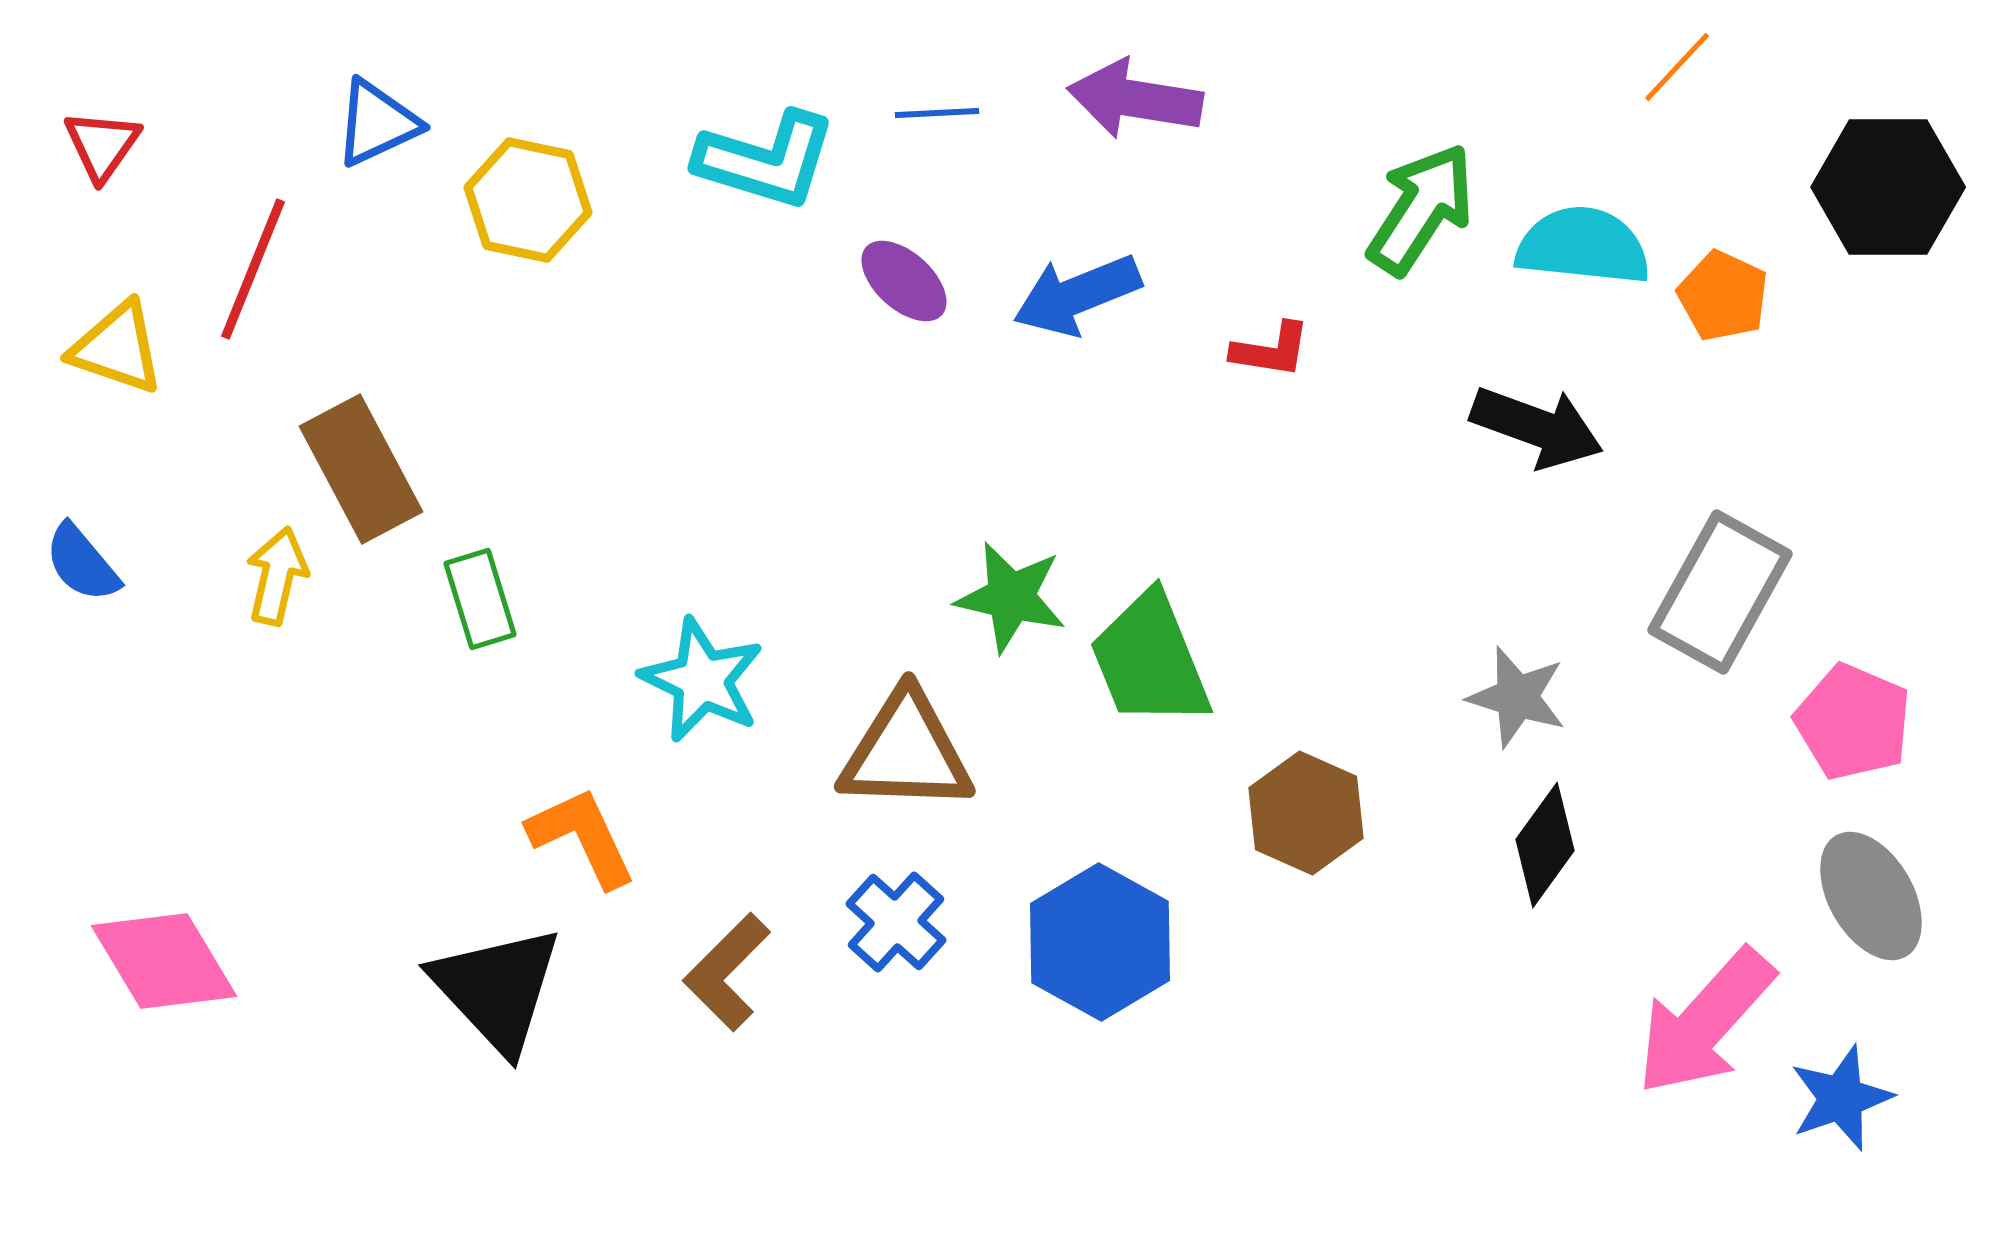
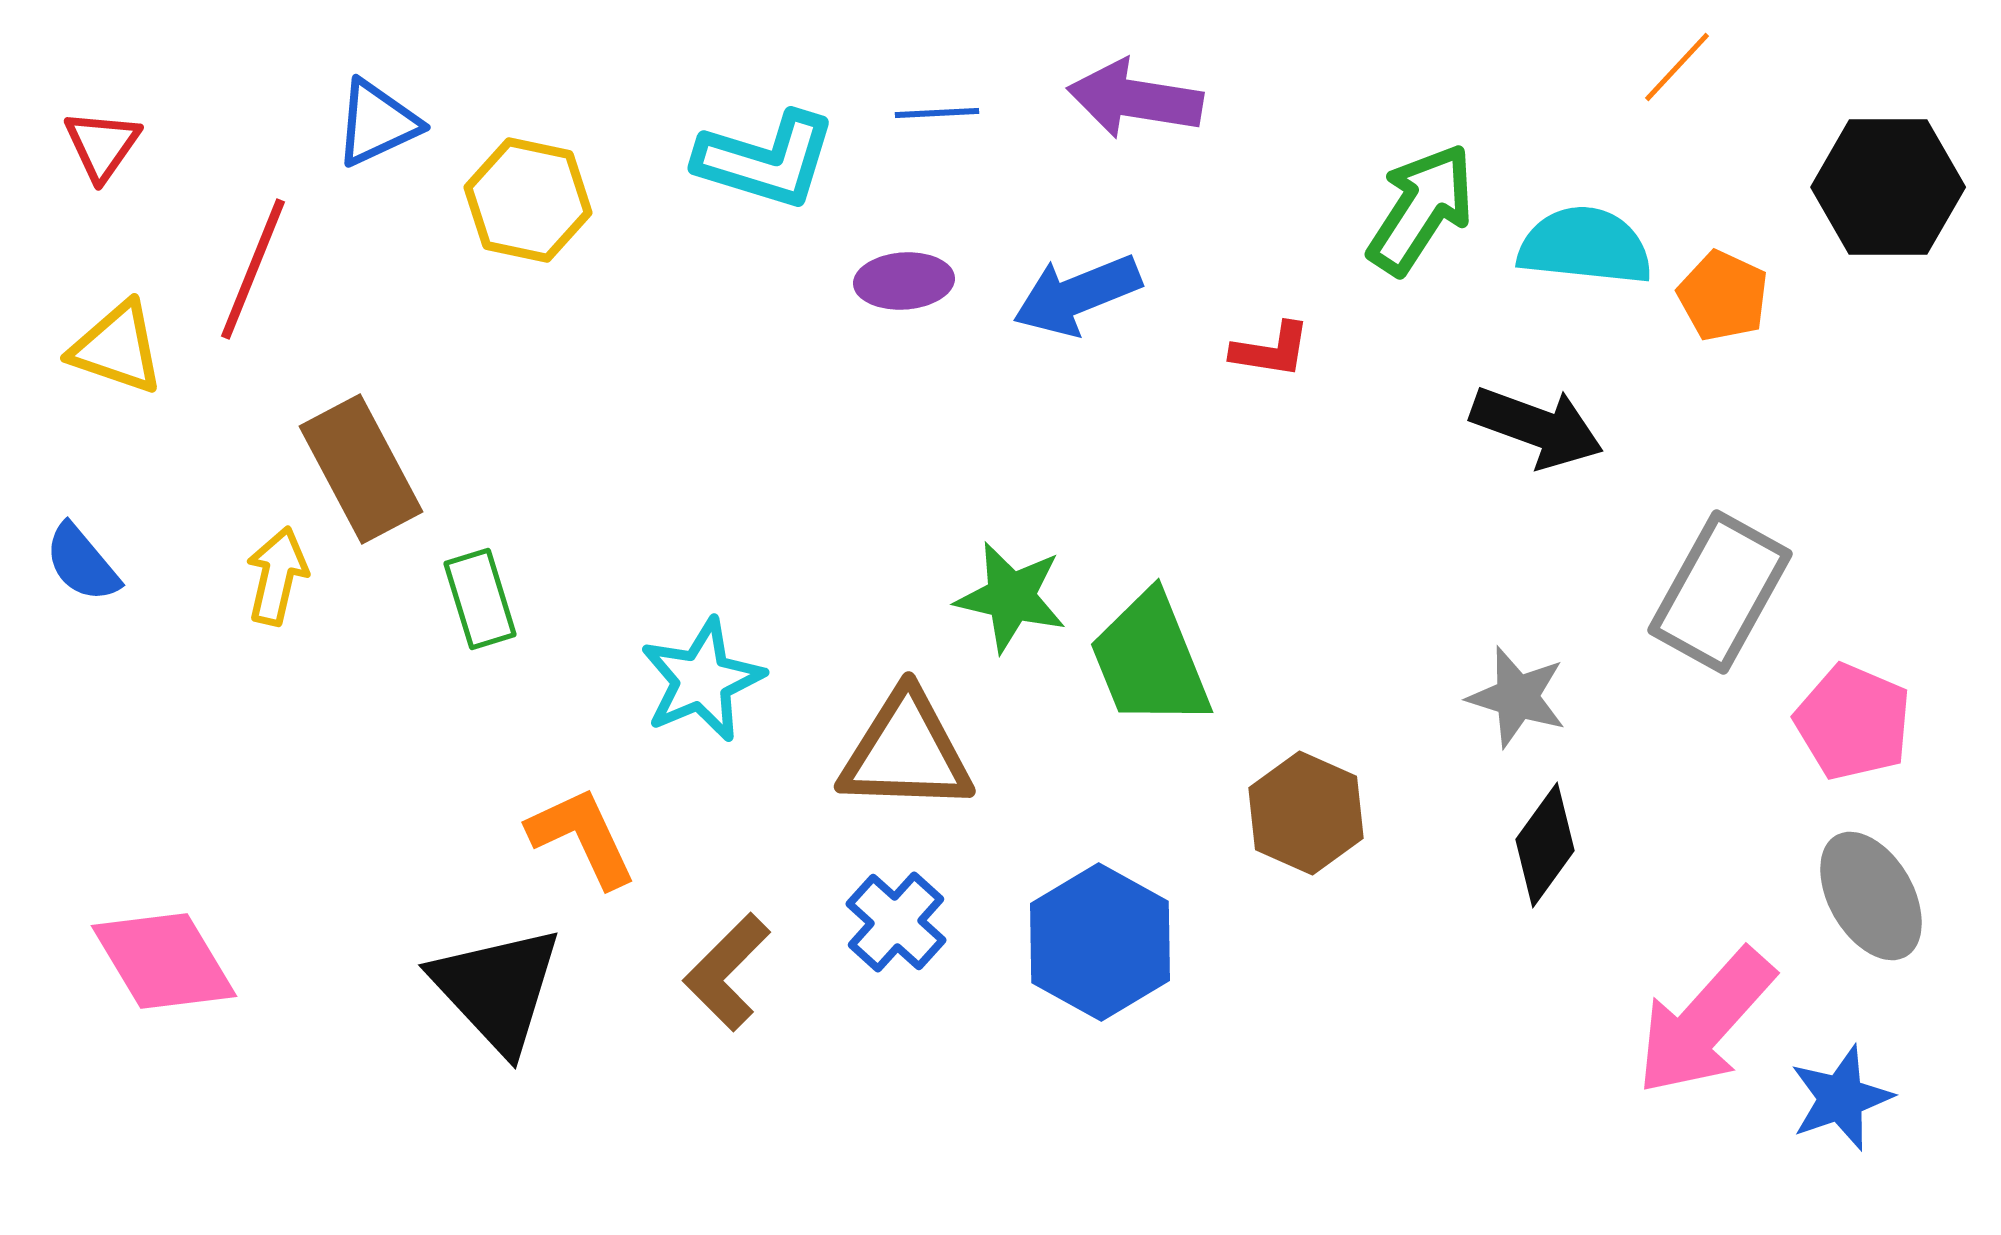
cyan semicircle: moved 2 px right
purple ellipse: rotated 46 degrees counterclockwise
cyan star: rotated 23 degrees clockwise
